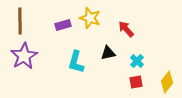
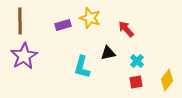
cyan L-shape: moved 6 px right, 5 px down
yellow diamond: moved 2 px up
